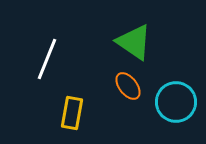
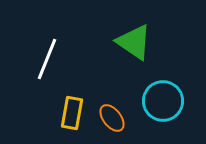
orange ellipse: moved 16 px left, 32 px down
cyan circle: moved 13 px left, 1 px up
